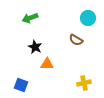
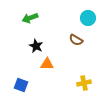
black star: moved 1 px right, 1 px up
